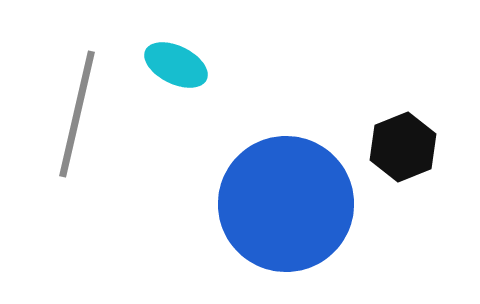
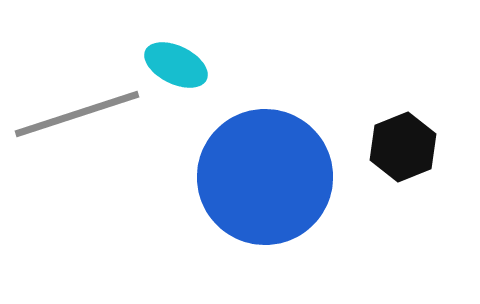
gray line: rotated 59 degrees clockwise
blue circle: moved 21 px left, 27 px up
